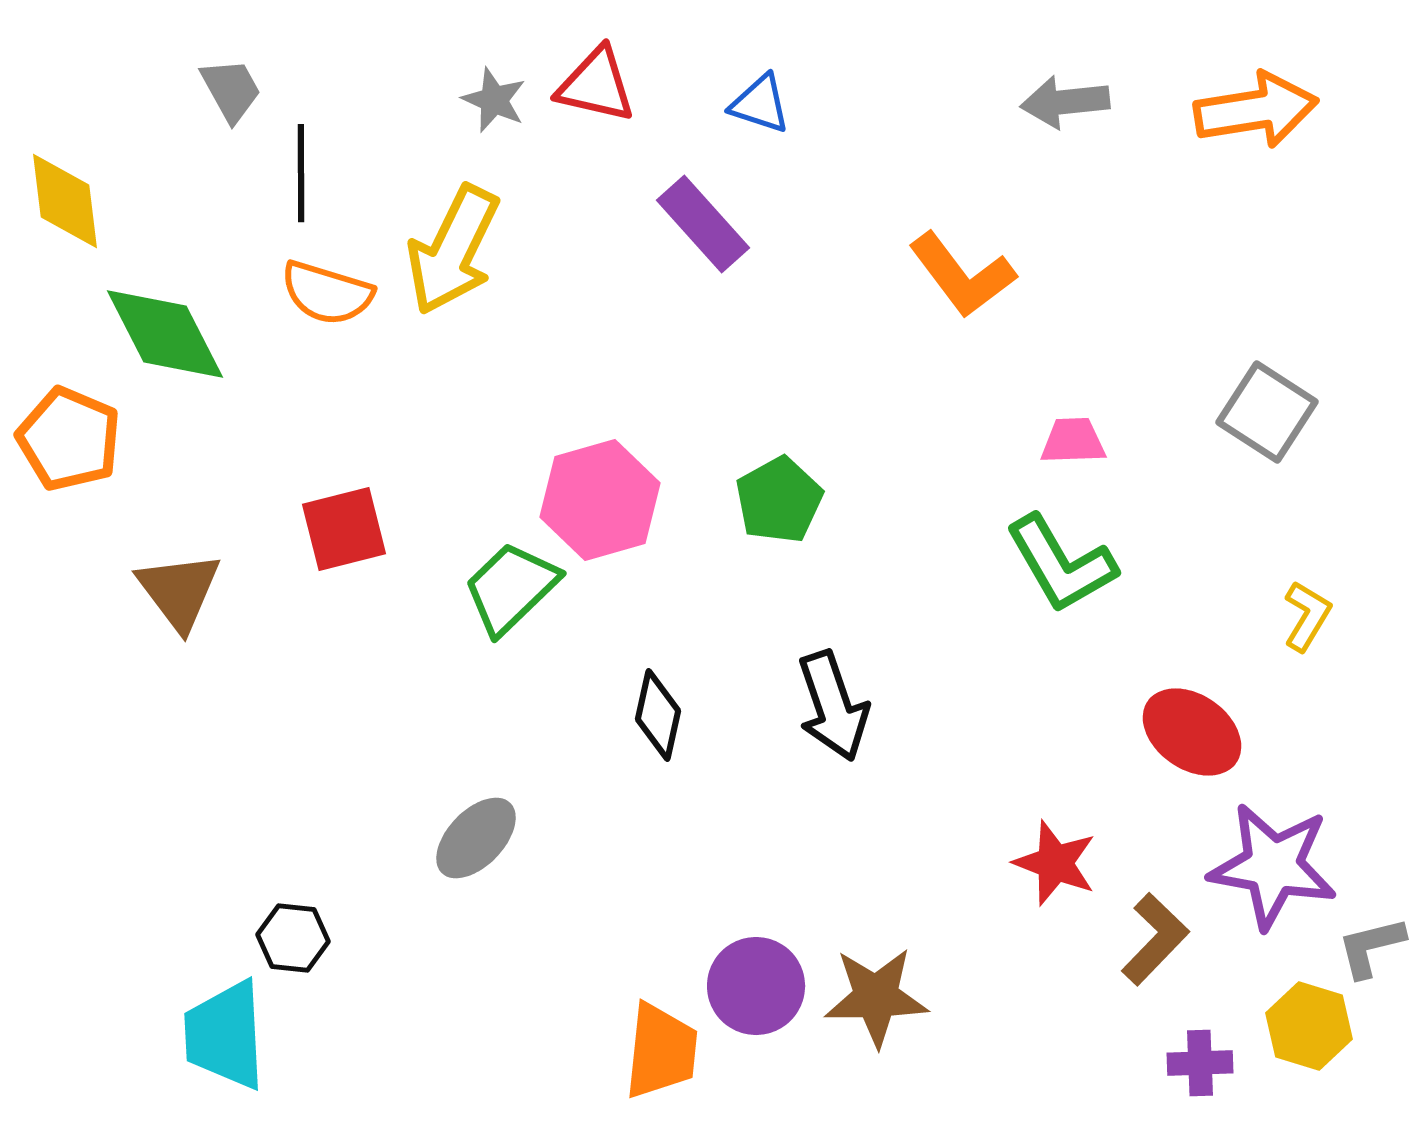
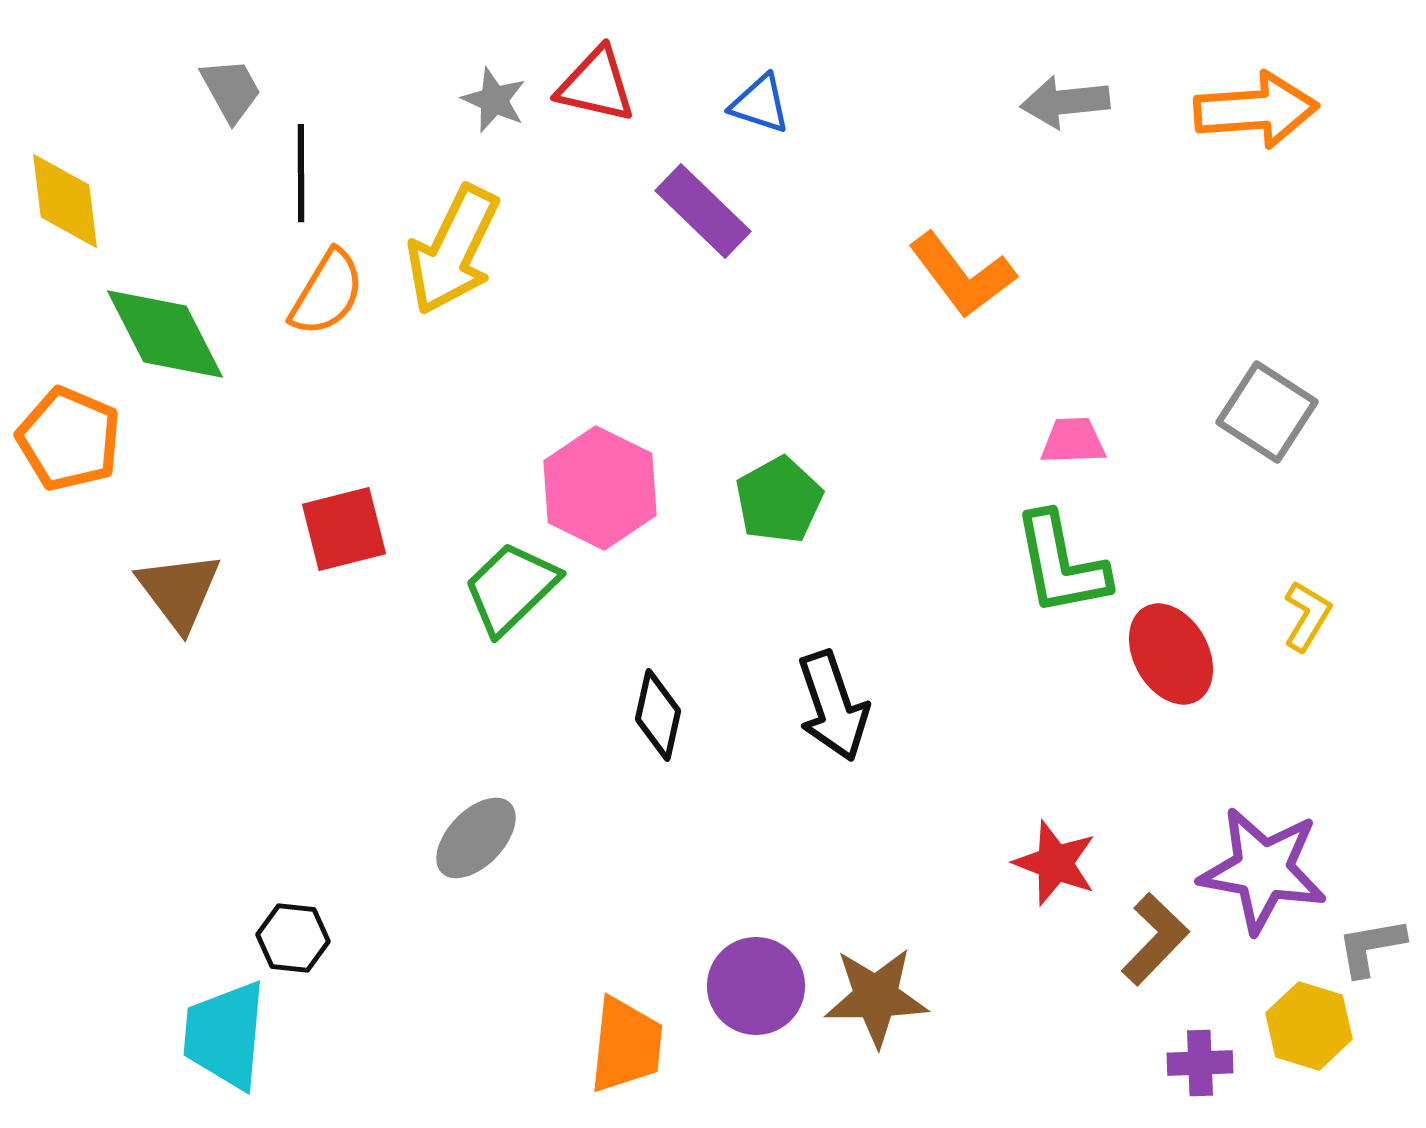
orange arrow: rotated 5 degrees clockwise
purple rectangle: moved 13 px up; rotated 4 degrees counterclockwise
orange semicircle: rotated 76 degrees counterclockwise
pink hexagon: moved 12 px up; rotated 18 degrees counterclockwise
green L-shape: rotated 19 degrees clockwise
red ellipse: moved 21 px left, 78 px up; rotated 26 degrees clockwise
purple star: moved 10 px left, 4 px down
gray L-shape: rotated 4 degrees clockwise
cyan trapezoid: rotated 8 degrees clockwise
orange trapezoid: moved 35 px left, 6 px up
